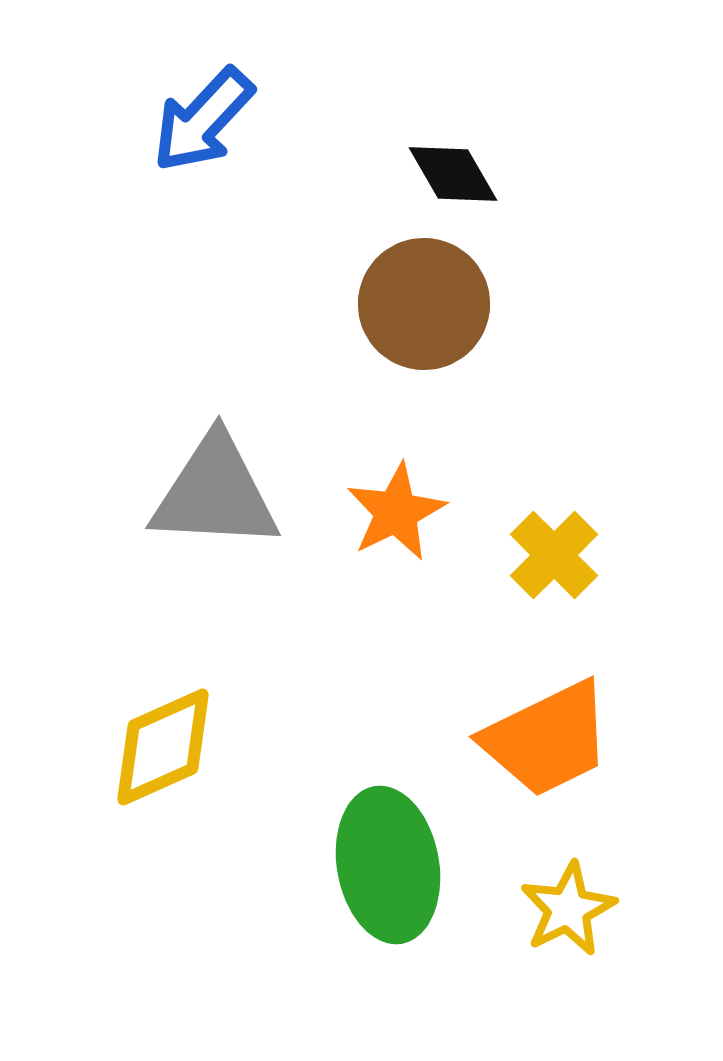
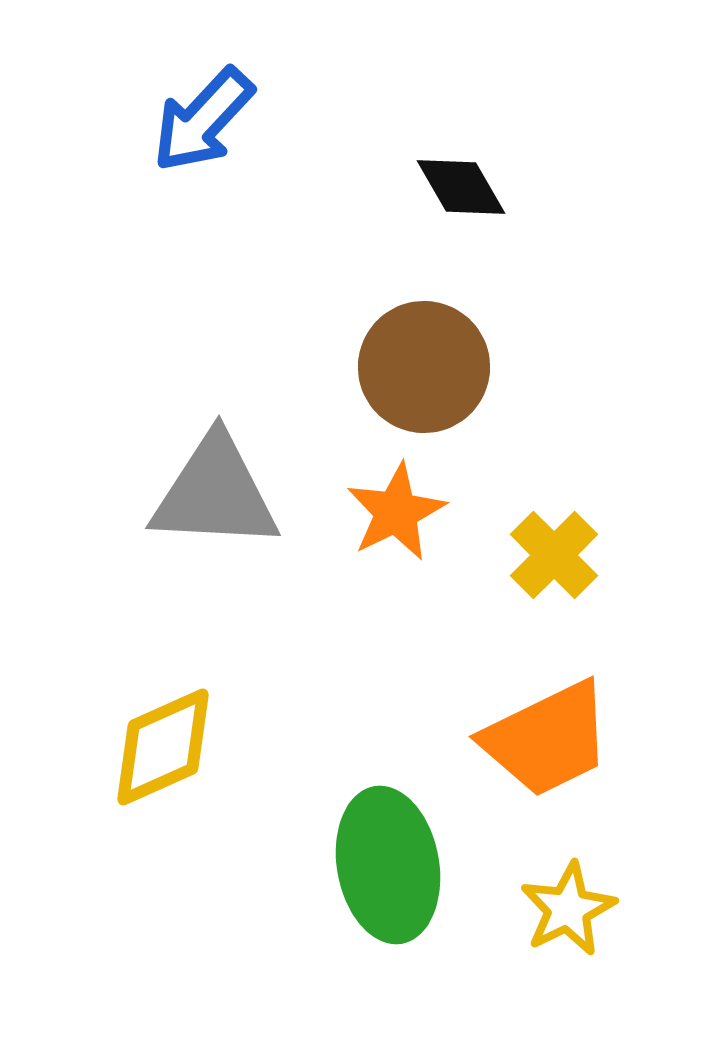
black diamond: moved 8 px right, 13 px down
brown circle: moved 63 px down
